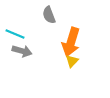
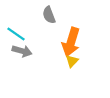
cyan line: moved 1 px right; rotated 12 degrees clockwise
